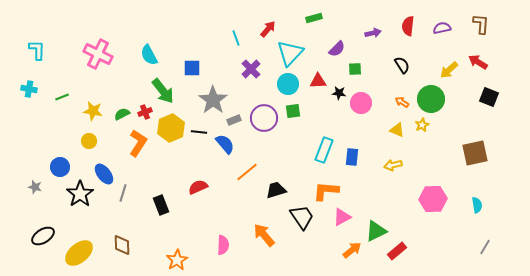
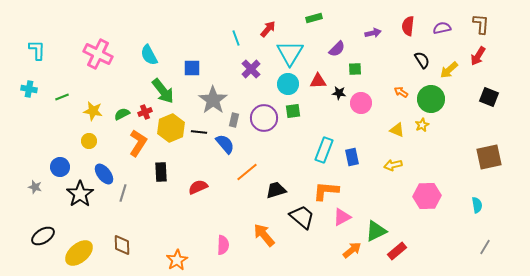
cyan triangle at (290, 53): rotated 12 degrees counterclockwise
red arrow at (478, 62): moved 6 px up; rotated 90 degrees counterclockwise
black semicircle at (402, 65): moved 20 px right, 5 px up
orange arrow at (402, 102): moved 1 px left, 10 px up
gray rectangle at (234, 120): rotated 56 degrees counterclockwise
brown square at (475, 153): moved 14 px right, 4 px down
blue rectangle at (352, 157): rotated 18 degrees counterclockwise
pink hexagon at (433, 199): moved 6 px left, 3 px up
black rectangle at (161, 205): moved 33 px up; rotated 18 degrees clockwise
black trapezoid at (302, 217): rotated 16 degrees counterclockwise
